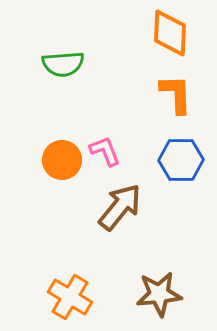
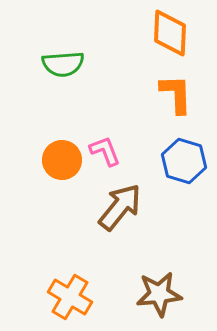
blue hexagon: moved 3 px right, 1 px down; rotated 18 degrees clockwise
